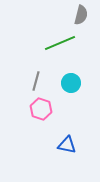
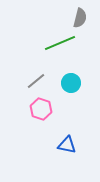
gray semicircle: moved 1 px left, 3 px down
gray line: rotated 36 degrees clockwise
